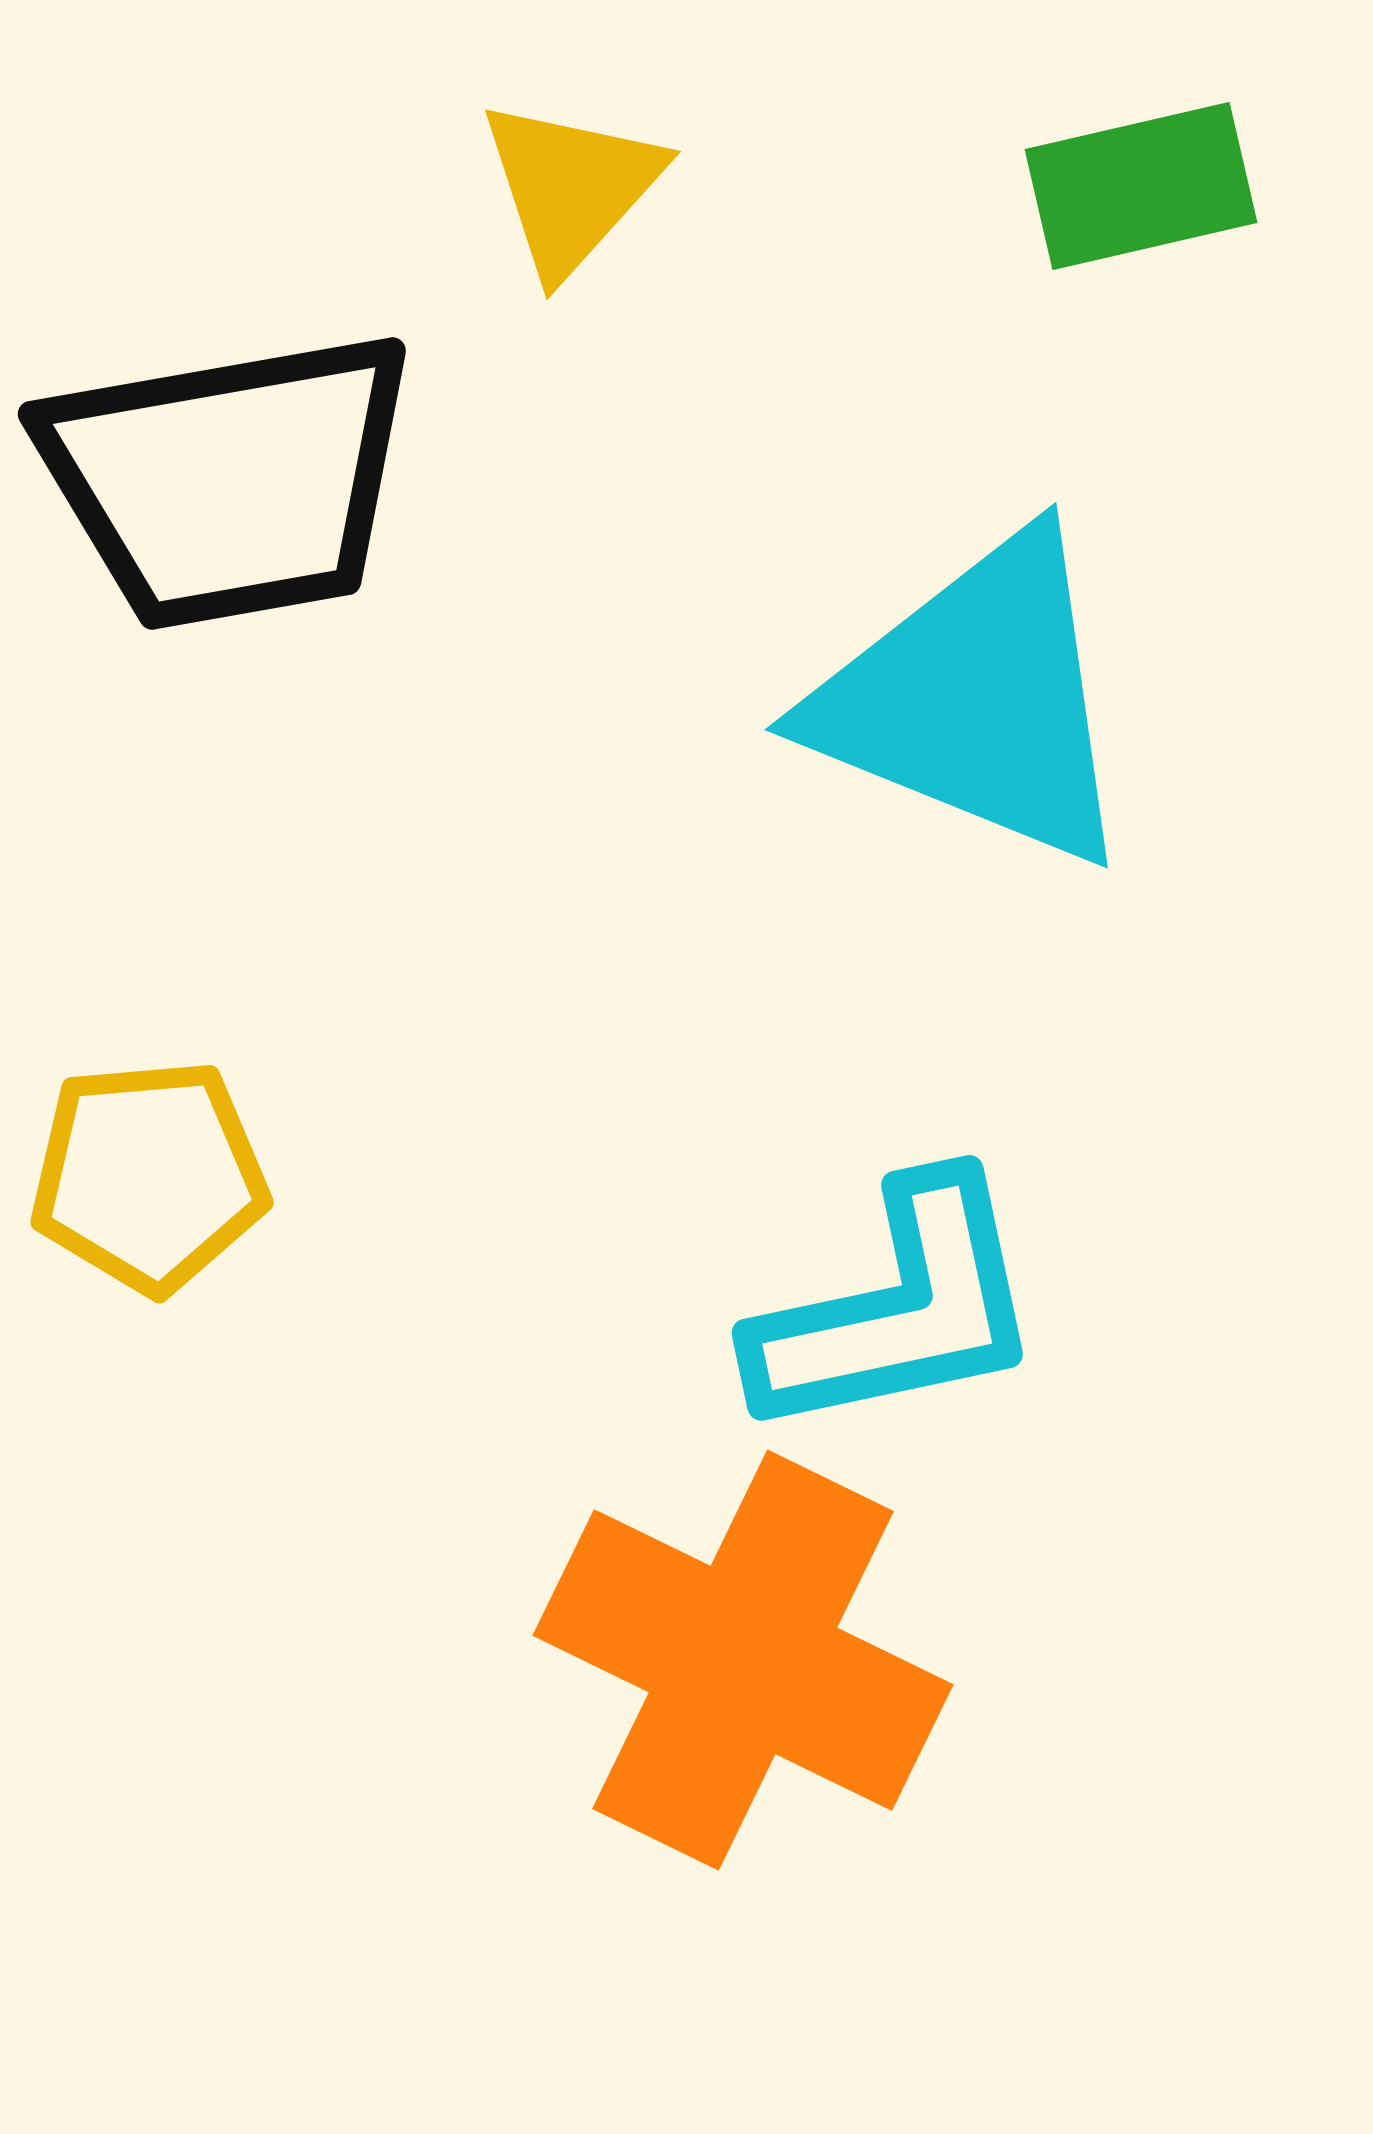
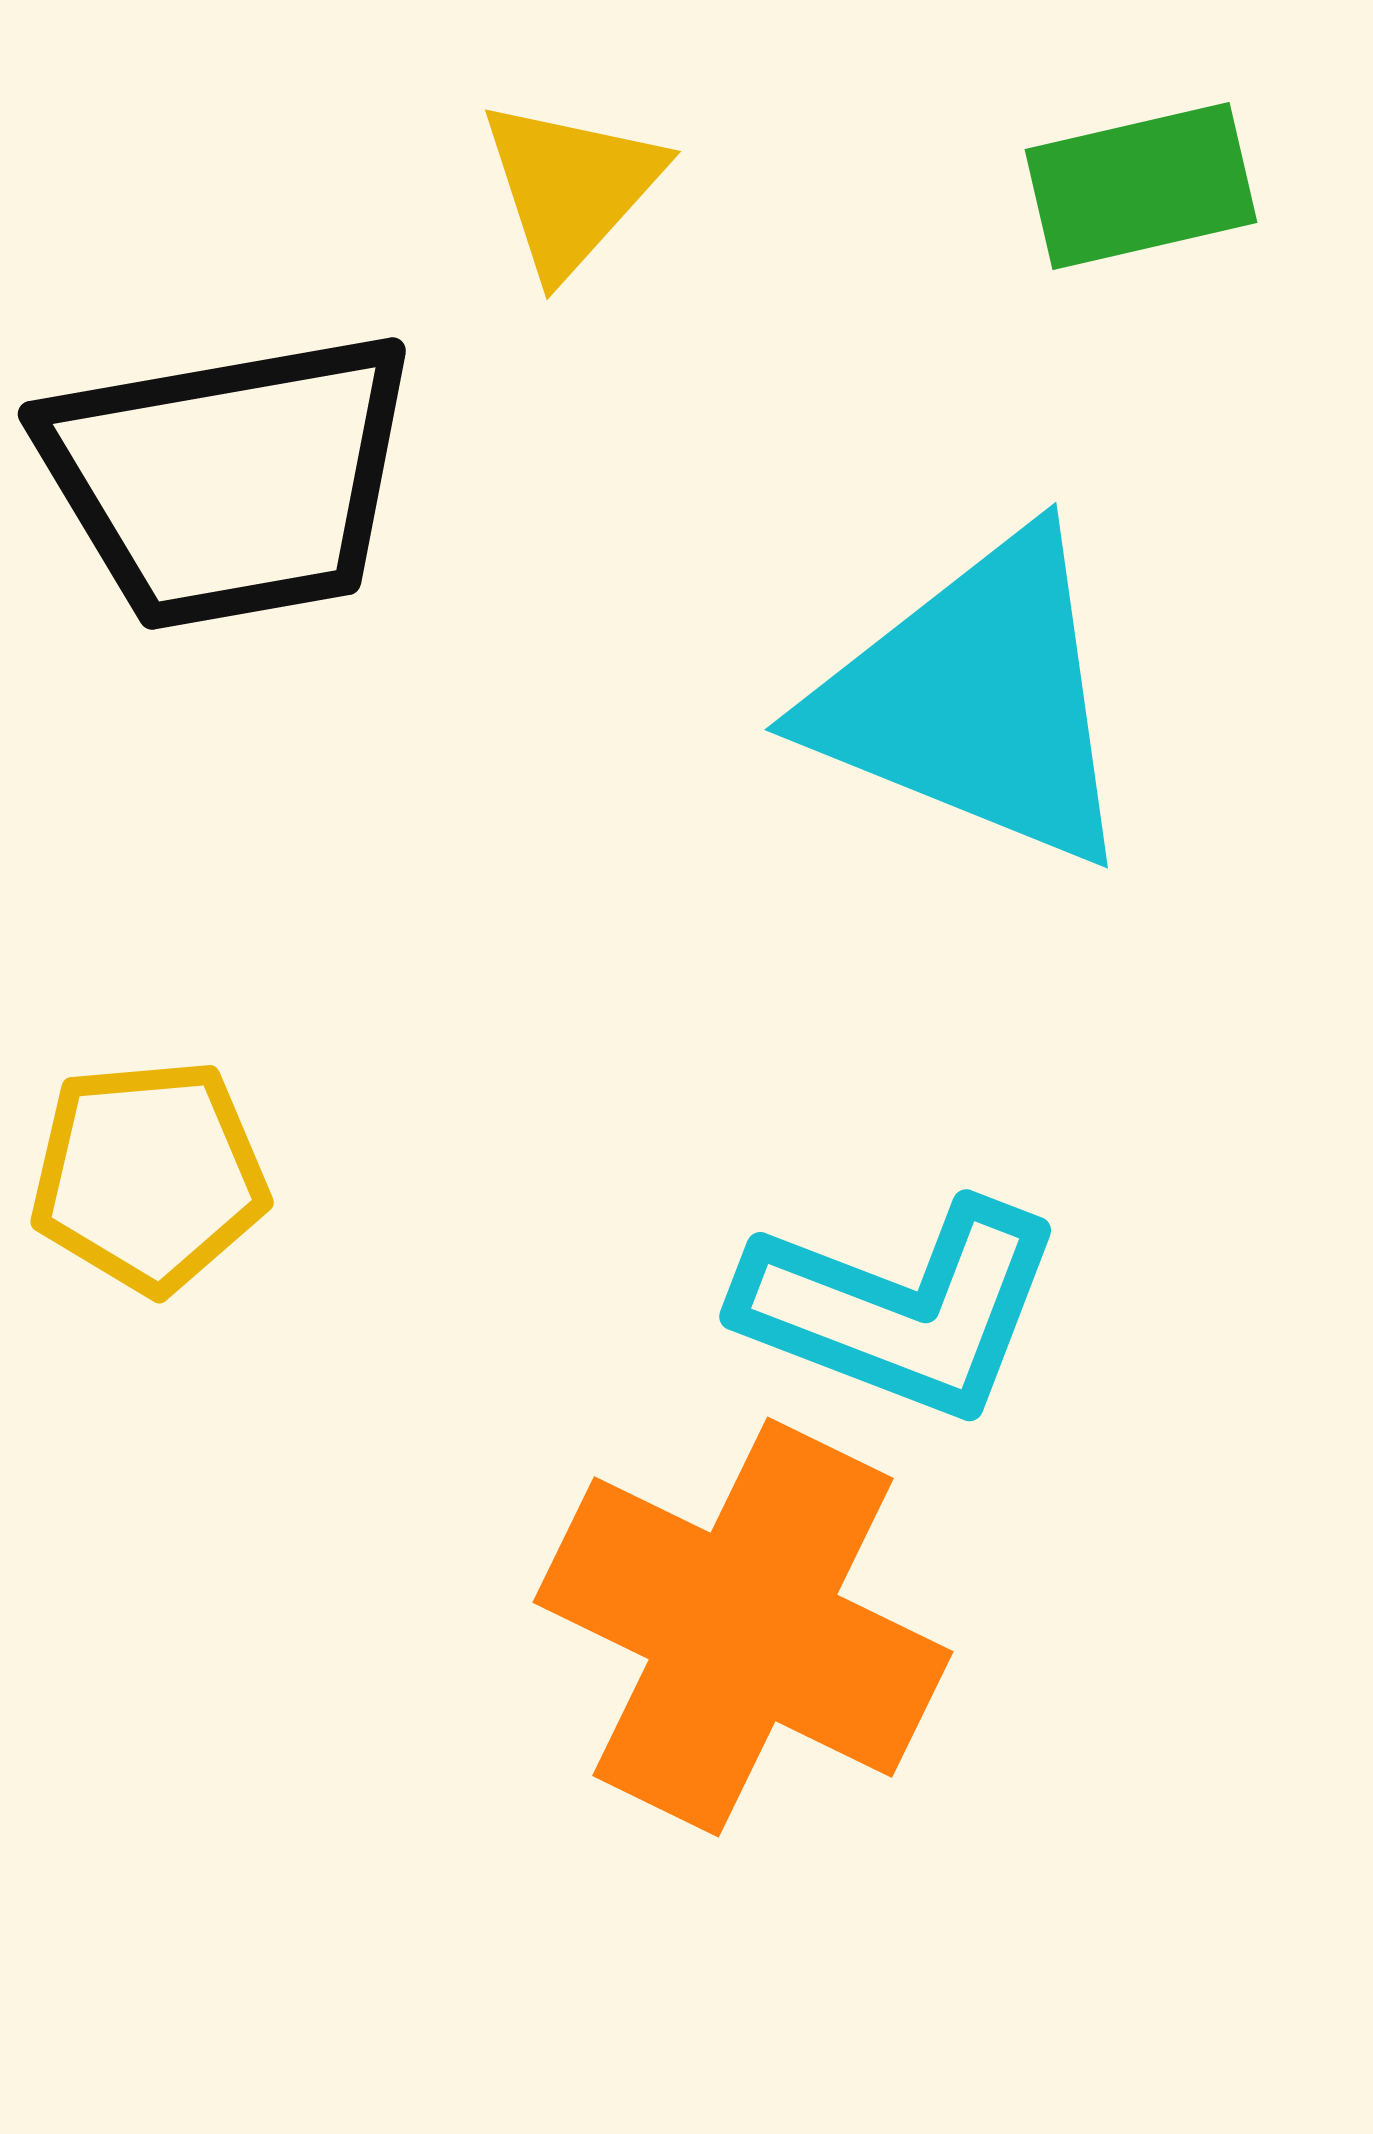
cyan L-shape: moved 3 px right; rotated 33 degrees clockwise
orange cross: moved 33 px up
